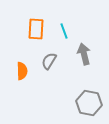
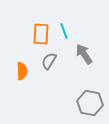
orange rectangle: moved 5 px right, 5 px down
gray arrow: rotated 20 degrees counterclockwise
gray hexagon: moved 1 px right
